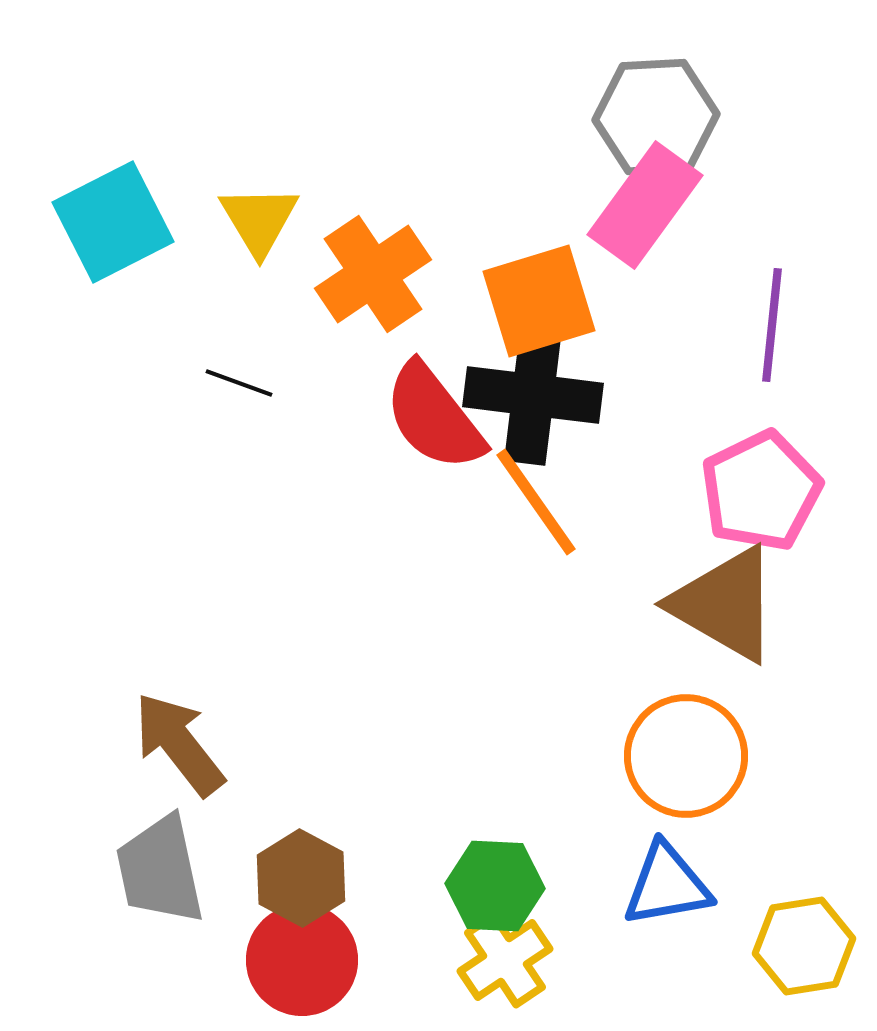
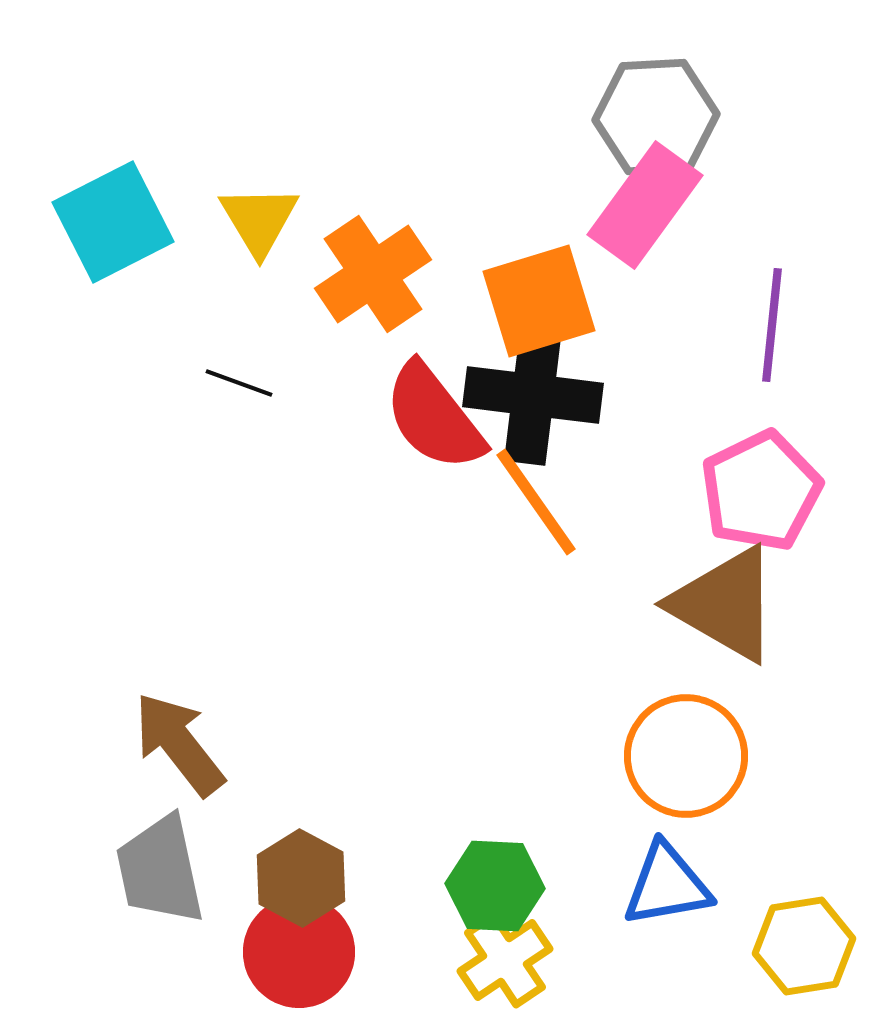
red circle: moved 3 px left, 8 px up
